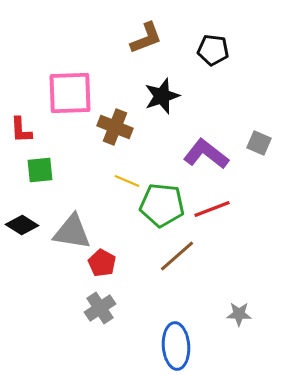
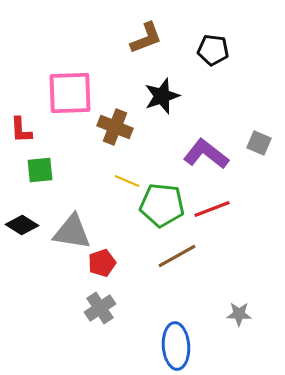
brown line: rotated 12 degrees clockwise
red pentagon: rotated 24 degrees clockwise
